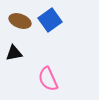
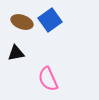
brown ellipse: moved 2 px right, 1 px down
black triangle: moved 2 px right
